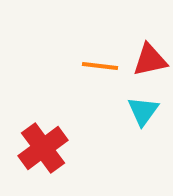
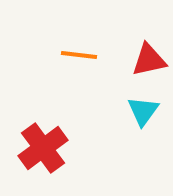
red triangle: moved 1 px left
orange line: moved 21 px left, 11 px up
